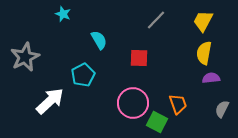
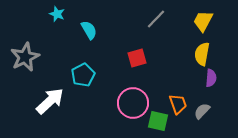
cyan star: moved 6 px left
gray line: moved 1 px up
cyan semicircle: moved 10 px left, 10 px up
yellow semicircle: moved 2 px left, 1 px down
red square: moved 2 px left; rotated 18 degrees counterclockwise
purple semicircle: rotated 102 degrees clockwise
gray semicircle: moved 20 px left, 2 px down; rotated 18 degrees clockwise
green square: moved 1 px right, 1 px up; rotated 15 degrees counterclockwise
